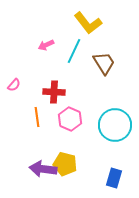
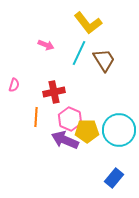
pink arrow: rotated 133 degrees counterclockwise
cyan line: moved 5 px right, 2 px down
brown trapezoid: moved 3 px up
pink semicircle: rotated 24 degrees counterclockwise
red cross: rotated 15 degrees counterclockwise
orange line: moved 1 px left; rotated 12 degrees clockwise
cyan circle: moved 4 px right, 5 px down
yellow pentagon: moved 22 px right, 33 px up; rotated 15 degrees counterclockwise
purple arrow: moved 22 px right, 29 px up; rotated 16 degrees clockwise
blue rectangle: rotated 24 degrees clockwise
